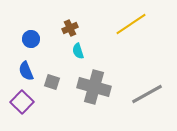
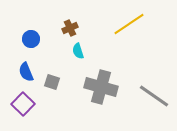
yellow line: moved 2 px left
blue semicircle: moved 1 px down
gray cross: moved 7 px right
gray line: moved 7 px right, 2 px down; rotated 64 degrees clockwise
purple square: moved 1 px right, 2 px down
